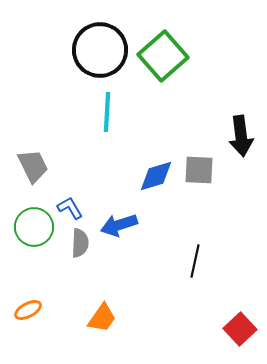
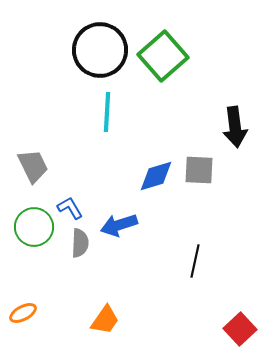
black arrow: moved 6 px left, 9 px up
orange ellipse: moved 5 px left, 3 px down
orange trapezoid: moved 3 px right, 2 px down
